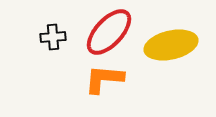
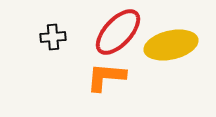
red ellipse: moved 9 px right
orange L-shape: moved 2 px right, 2 px up
